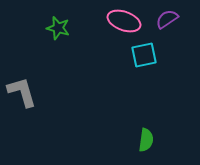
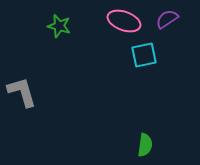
green star: moved 1 px right, 2 px up
green semicircle: moved 1 px left, 5 px down
